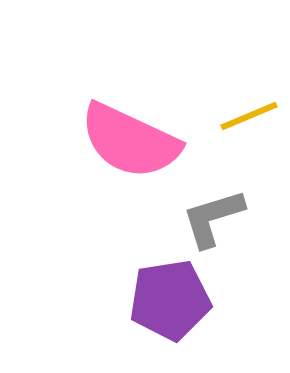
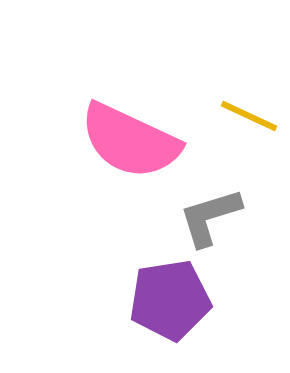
yellow line: rotated 48 degrees clockwise
gray L-shape: moved 3 px left, 1 px up
